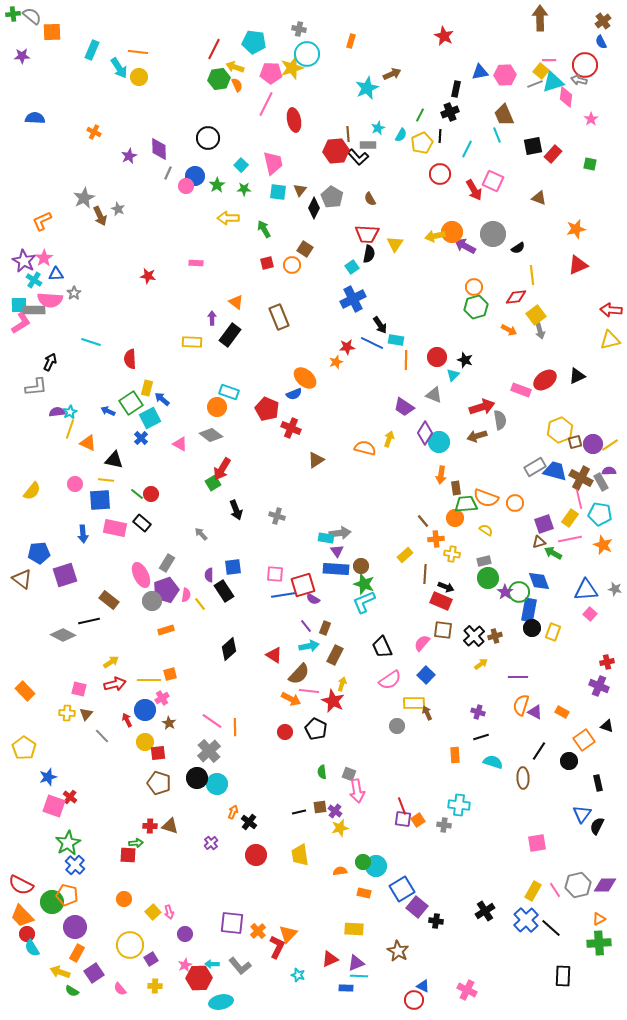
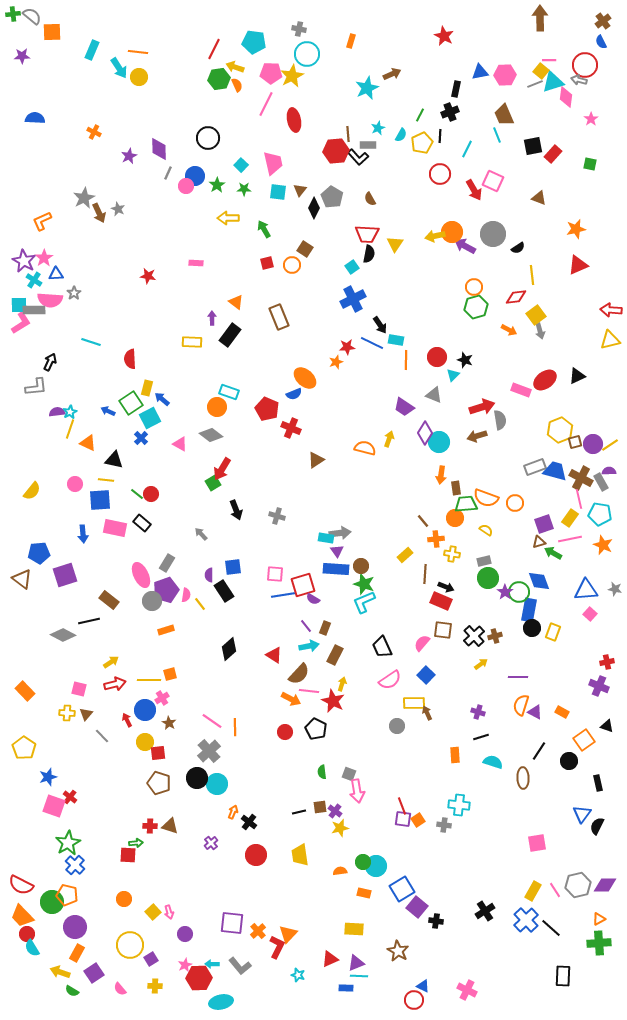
yellow star at (292, 68): moved 8 px down; rotated 10 degrees counterclockwise
brown arrow at (100, 216): moved 1 px left, 3 px up
gray rectangle at (535, 467): rotated 10 degrees clockwise
